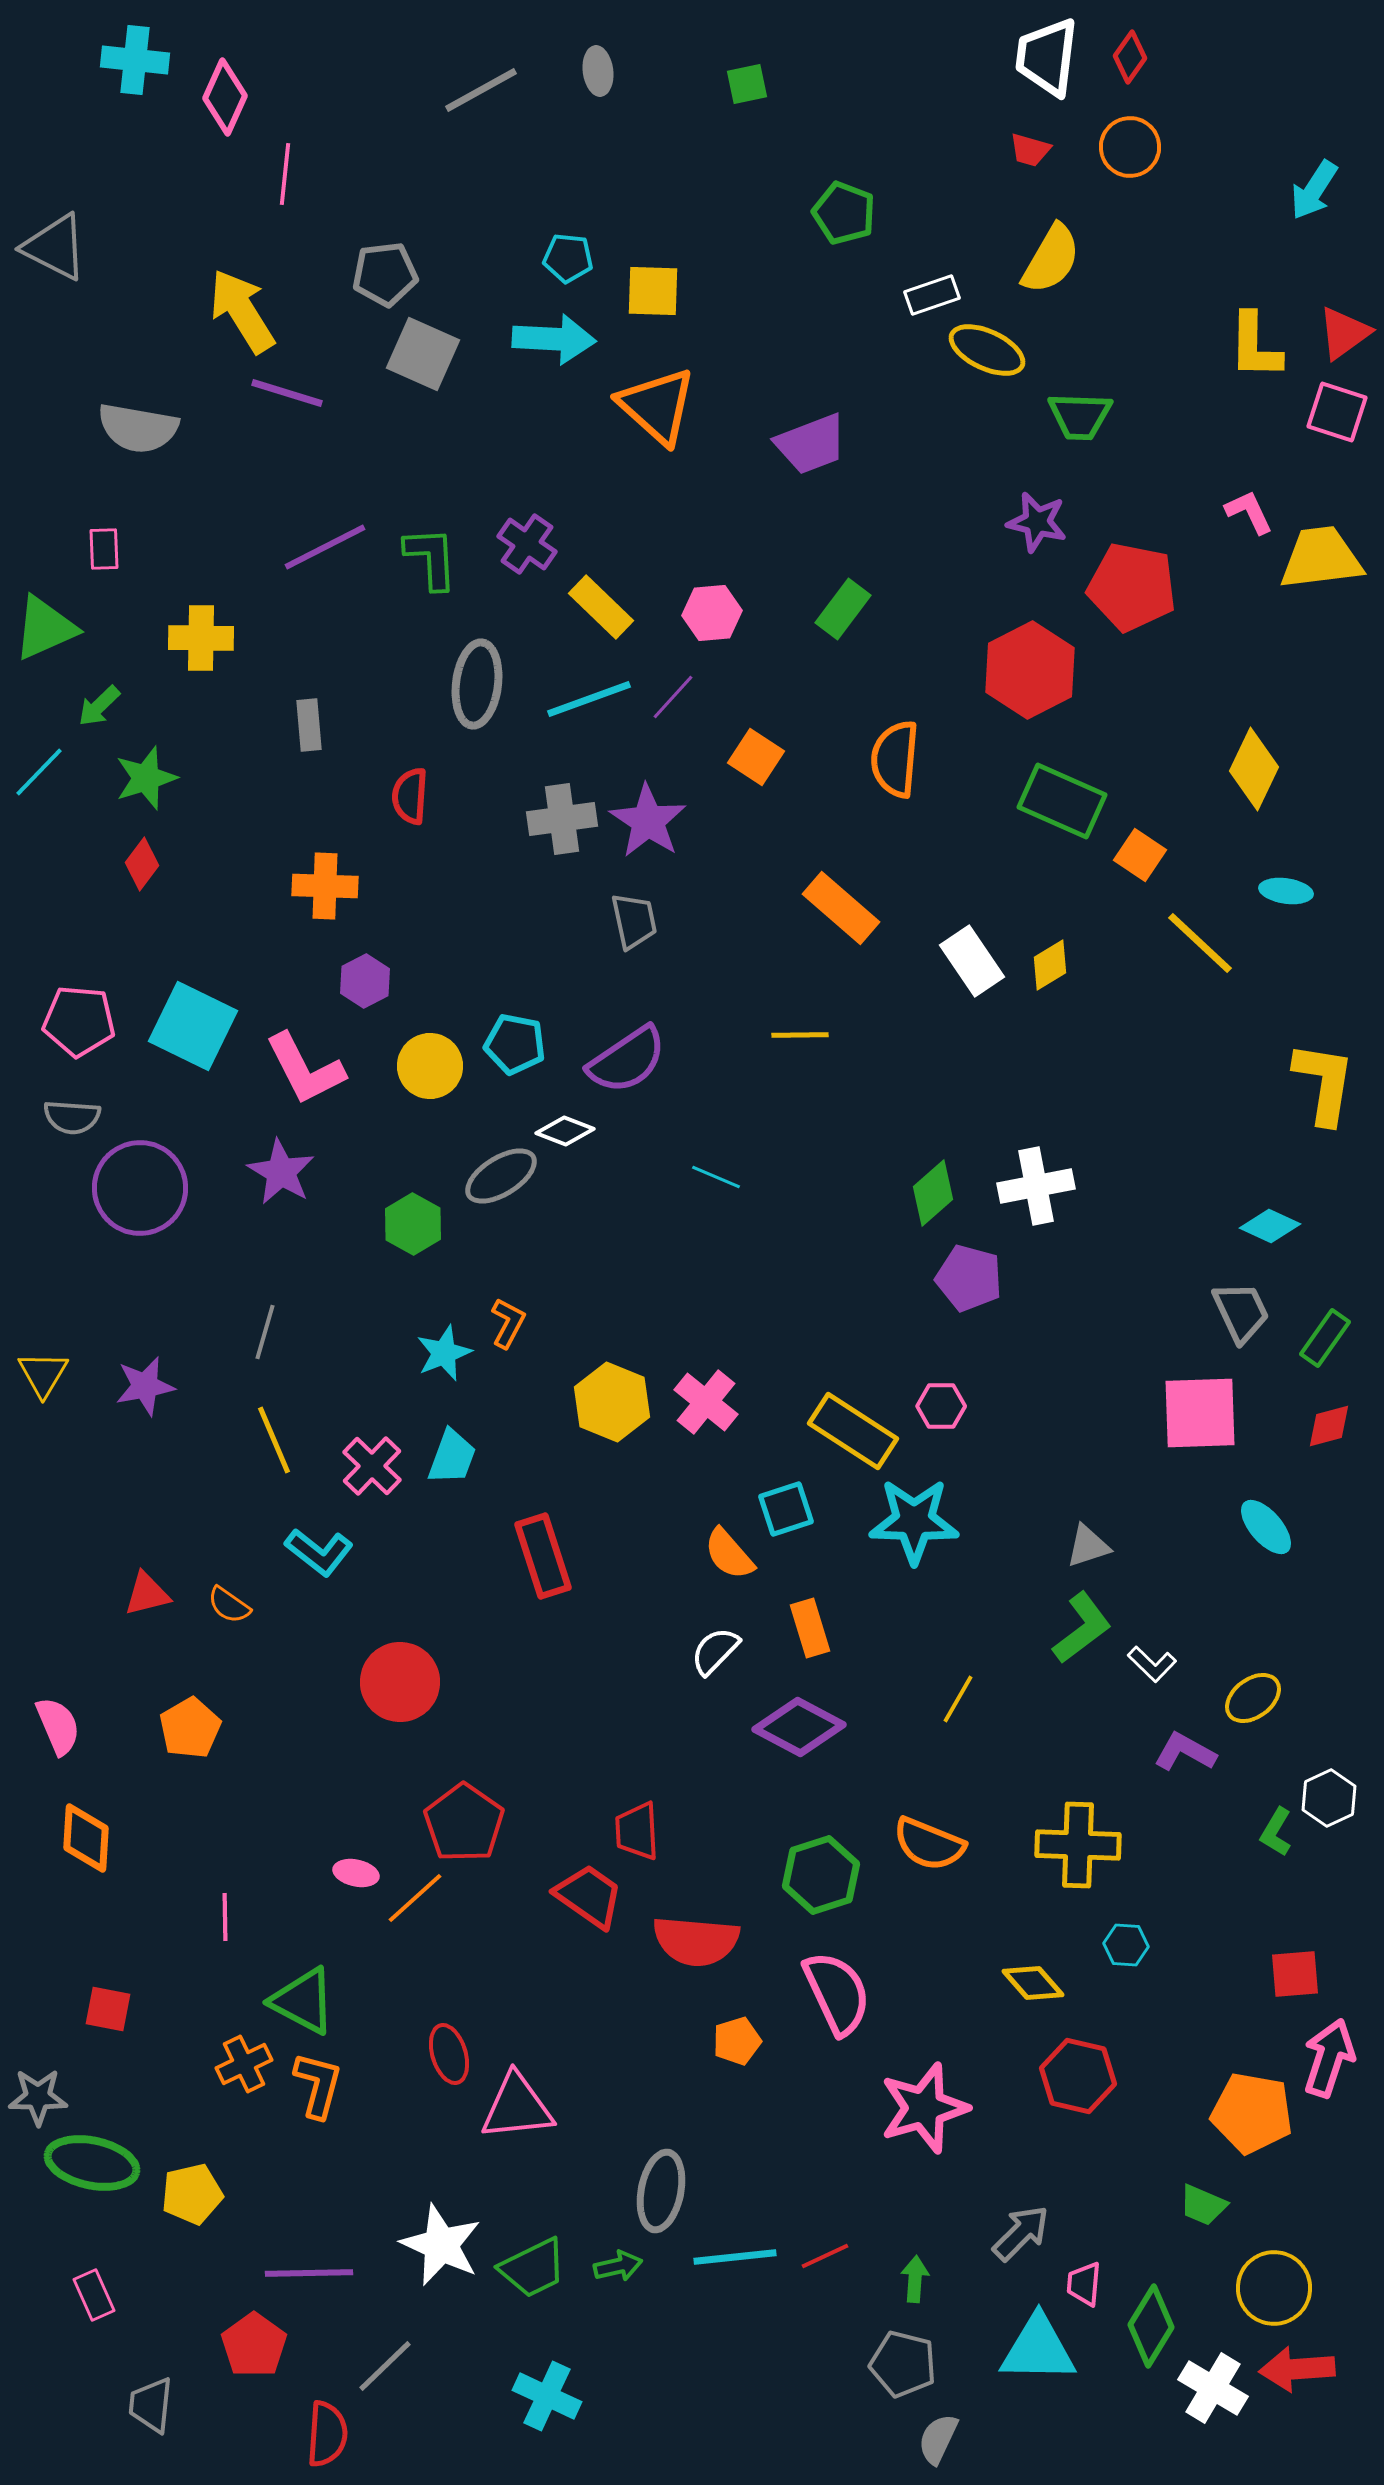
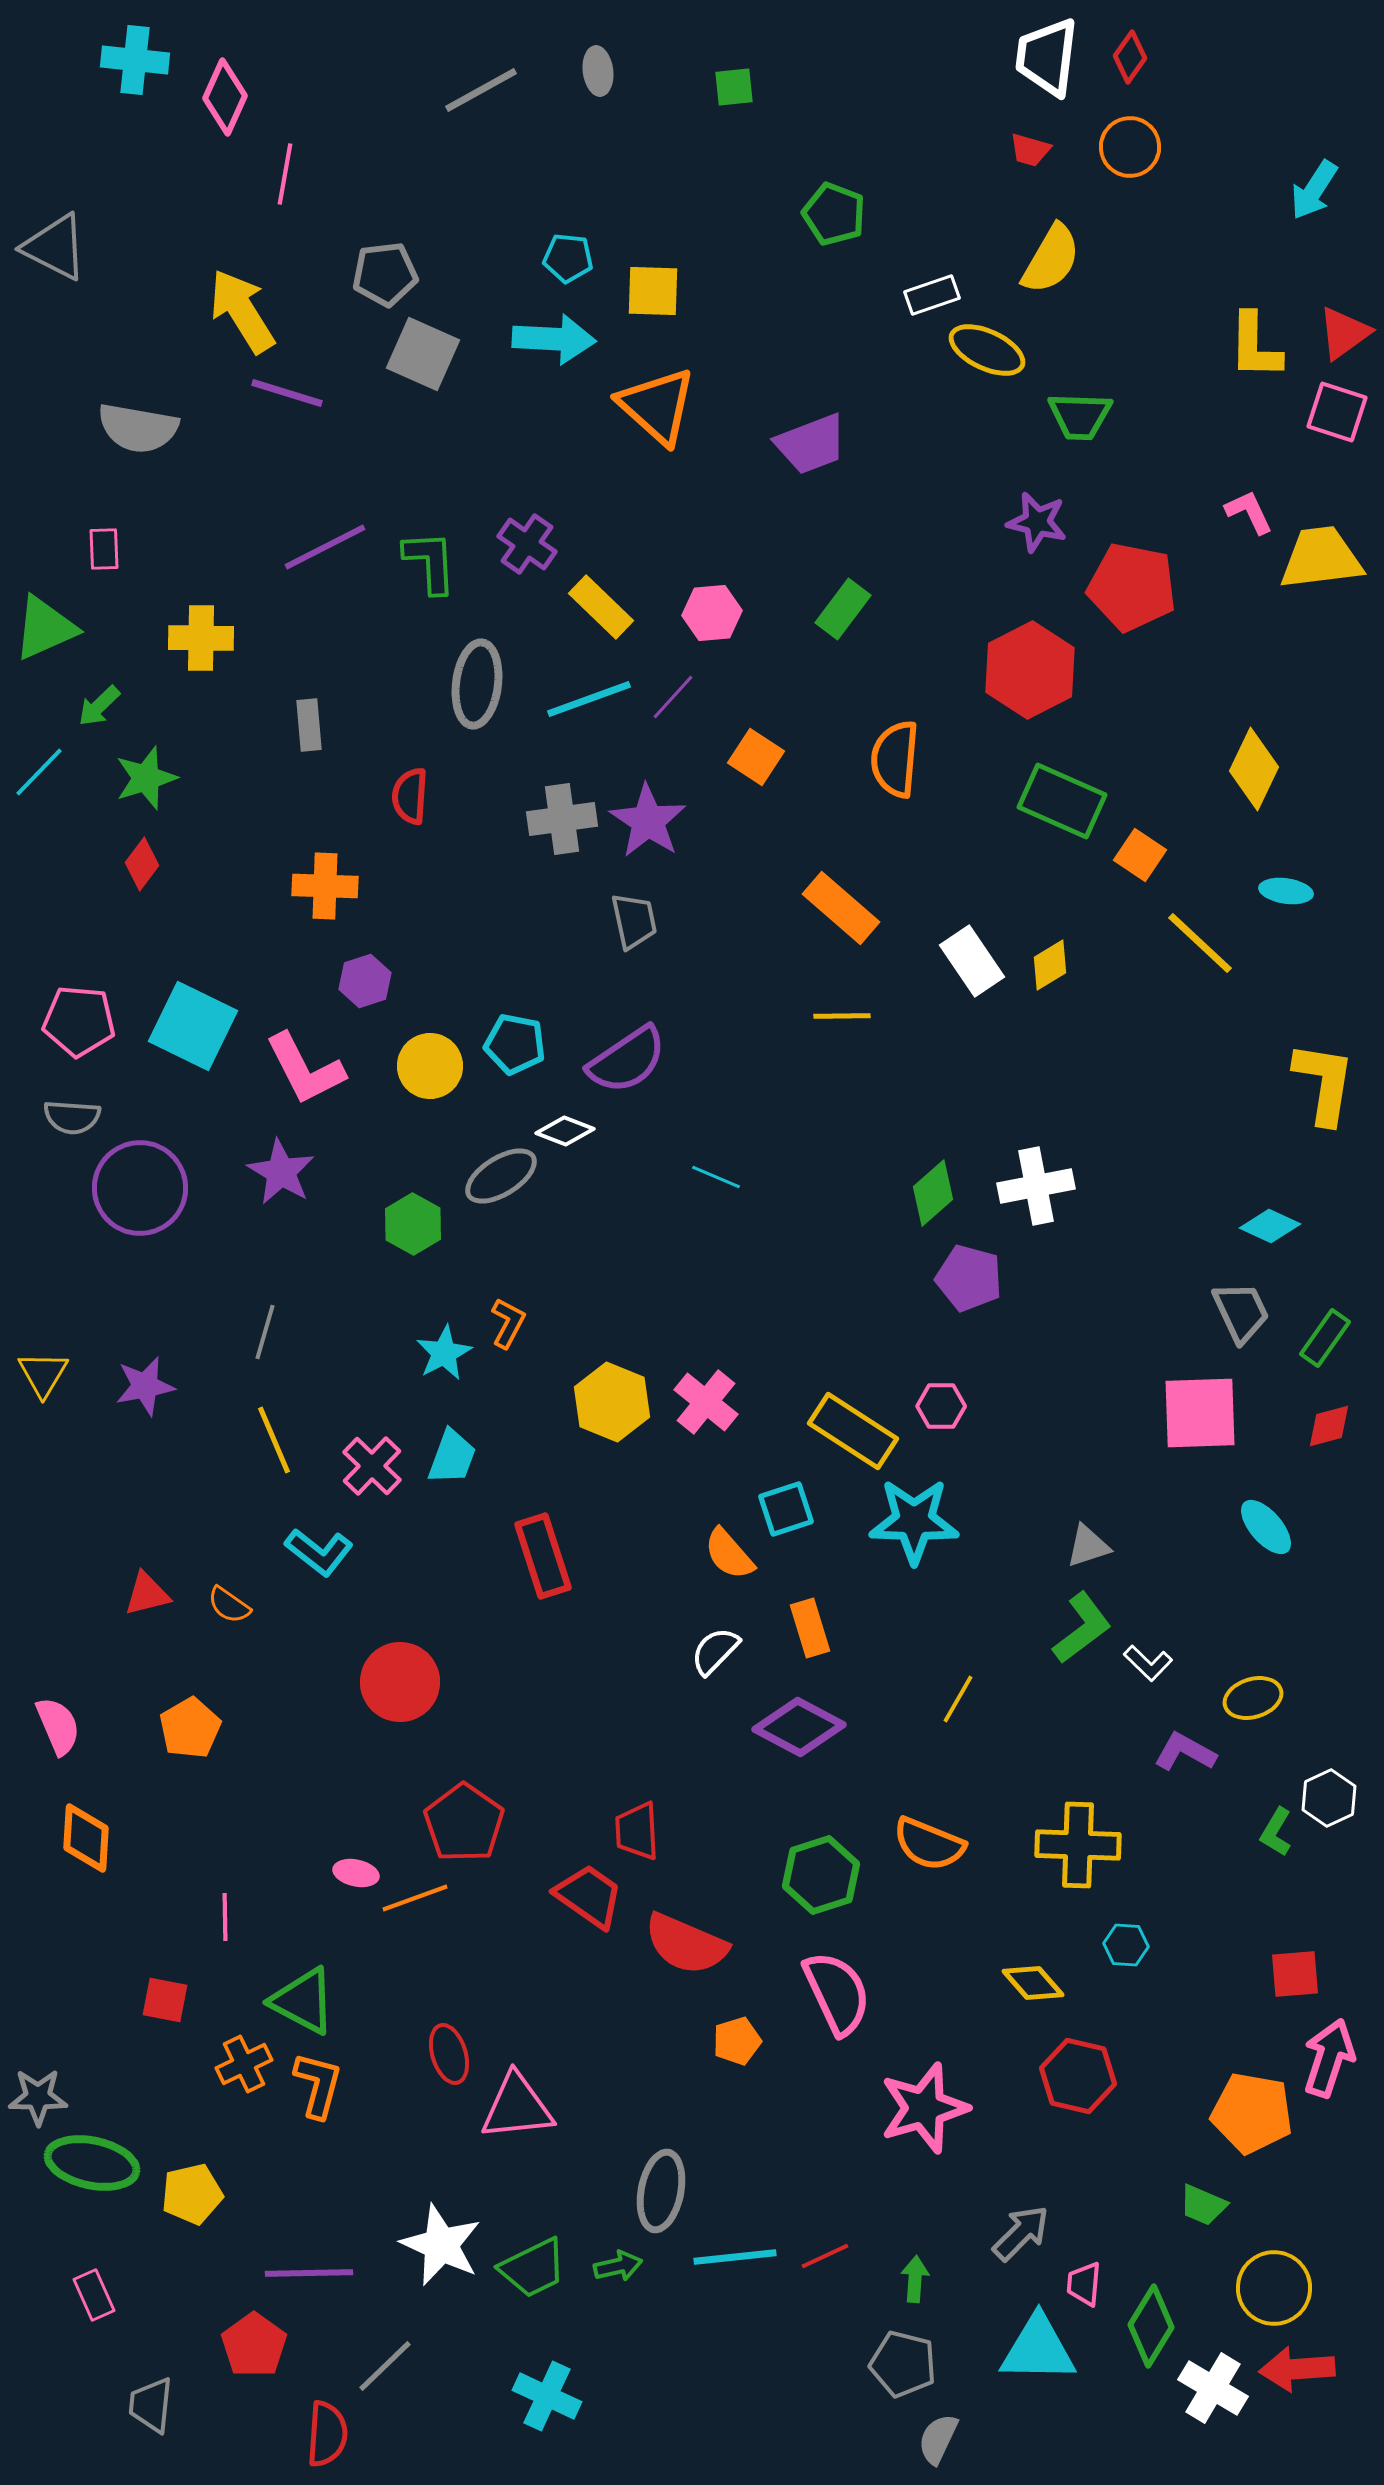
green square at (747, 84): moved 13 px left, 3 px down; rotated 6 degrees clockwise
pink line at (285, 174): rotated 4 degrees clockwise
green pentagon at (844, 213): moved 10 px left, 1 px down
green L-shape at (431, 558): moved 1 px left, 4 px down
purple hexagon at (365, 981): rotated 9 degrees clockwise
yellow line at (800, 1035): moved 42 px right, 19 px up
cyan star at (444, 1353): rotated 6 degrees counterclockwise
white L-shape at (1152, 1664): moved 4 px left, 1 px up
yellow ellipse at (1253, 1698): rotated 20 degrees clockwise
orange line at (415, 1898): rotated 22 degrees clockwise
red semicircle at (696, 1941): moved 10 px left, 3 px down; rotated 18 degrees clockwise
red square at (108, 2009): moved 57 px right, 9 px up
